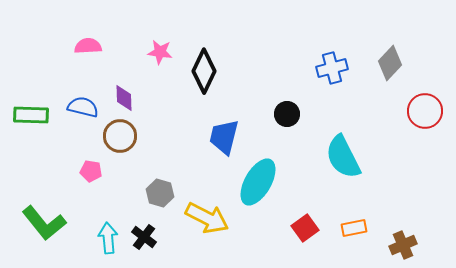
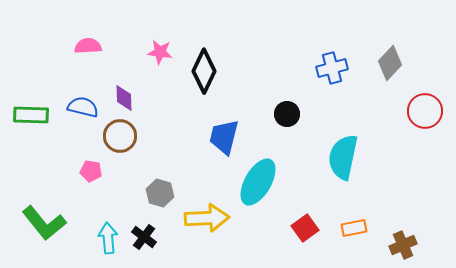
cyan semicircle: rotated 39 degrees clockwise
yellow arrow: rotated 30 degrees counterclockwise
